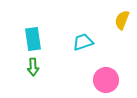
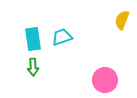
cyan trapezoid: moved 21 px left, 5 px up
pink circle: moved 1 px left
